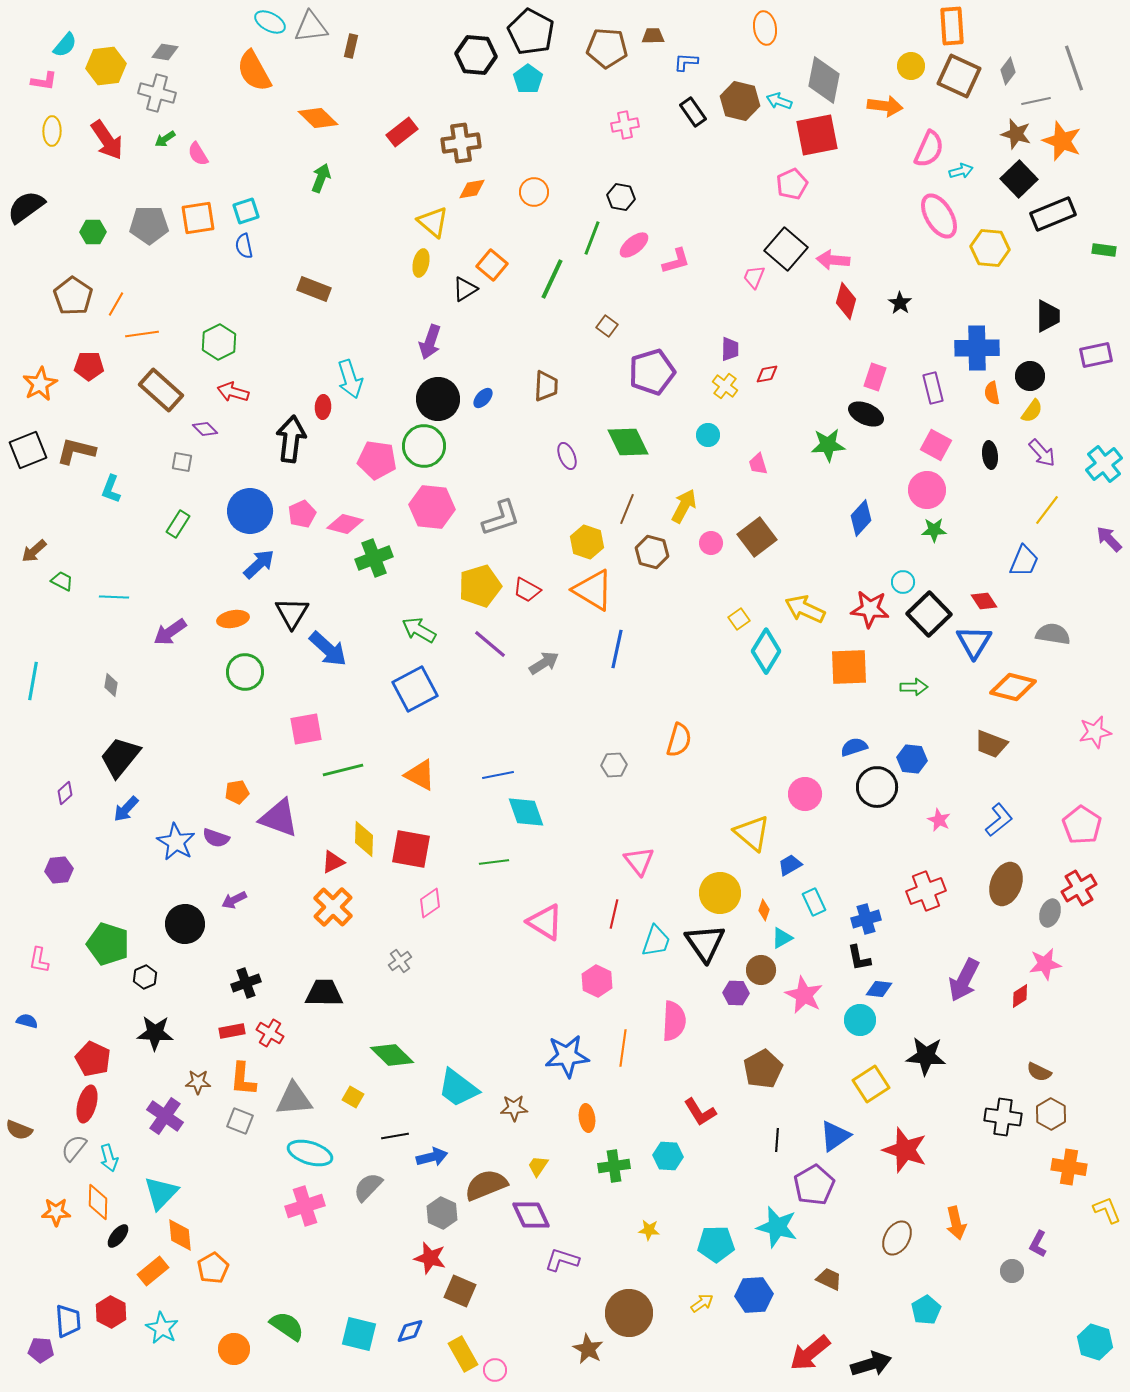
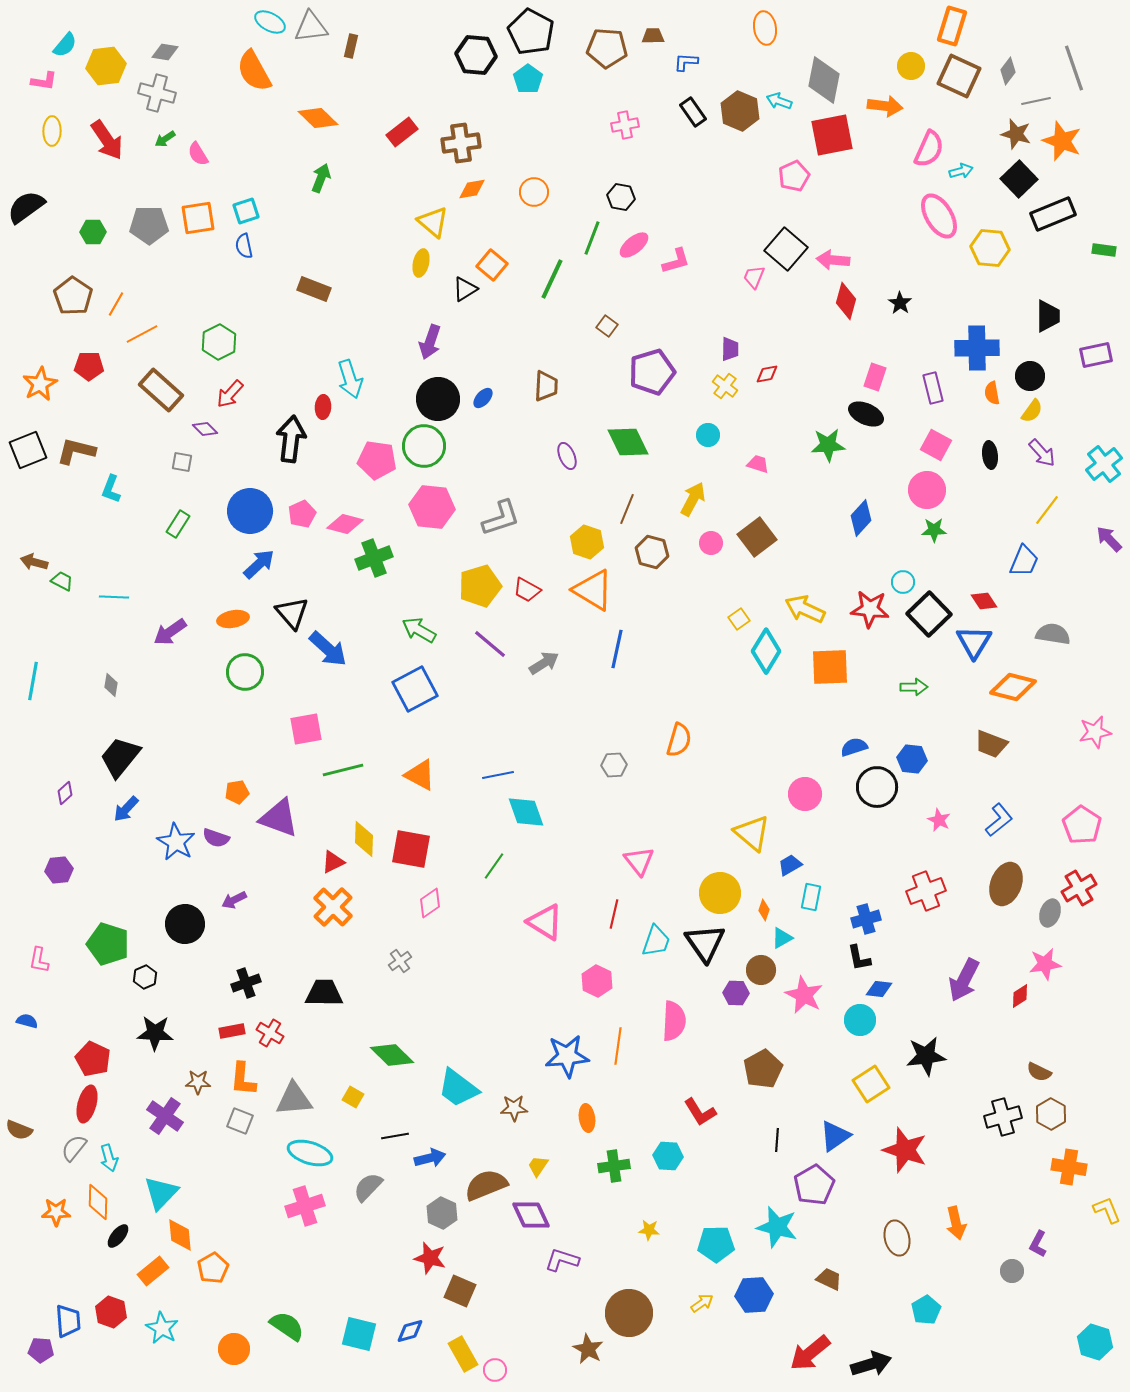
orange rectangle at (952, 26): rotated 21 degrees clockwise
brown hexagon at (740, 101): moved 10 px down; rotated 9 degrees clockwise
red square at (817, 135): moved 15 px right
pink pentagon at (792, 184): moved 2 px right, 8 px up
orange line at (142, 334): rotated 20 degrees counterclockwise
red arrow at (233, 392): moved 3 px left, 2 px down; rotated 64 degrees counterclockwise
pink trapezoid at (758, 464): rotated 125 degrees clockwise
yellow arrow at (684, 506): moved 9 px right, 7 px up
brown arrow at (34, 551): moved 11 px down; rotated 56 degrees clockwise
black triangle at (292, 613): rotated 12 degrees counterclockwise
orange square at (849, 667): moved 19 px left
green line at (494, 862): moved 4 px down; rotated 48 degrees counterclockwise
cyan rectangle at (814, 902): moved 3 px left, 5 px up; rotated 36 degrees clockwise
orange line at (623, 1048): moved 5 px left, 2 px up
black star at (926, 1056): rotated 12 degrees counterclockwise
black cross at (1003, 1117): rotated 24 degrees counterclockwise
blue arrow at (432, 1157): moved 2 px left, 1 px down
brown ellipse at (897, 1238): rotated 44 degrees counterclockwise
red hexagon at (111, 1312): rotated 8 degrees counterclockwise
